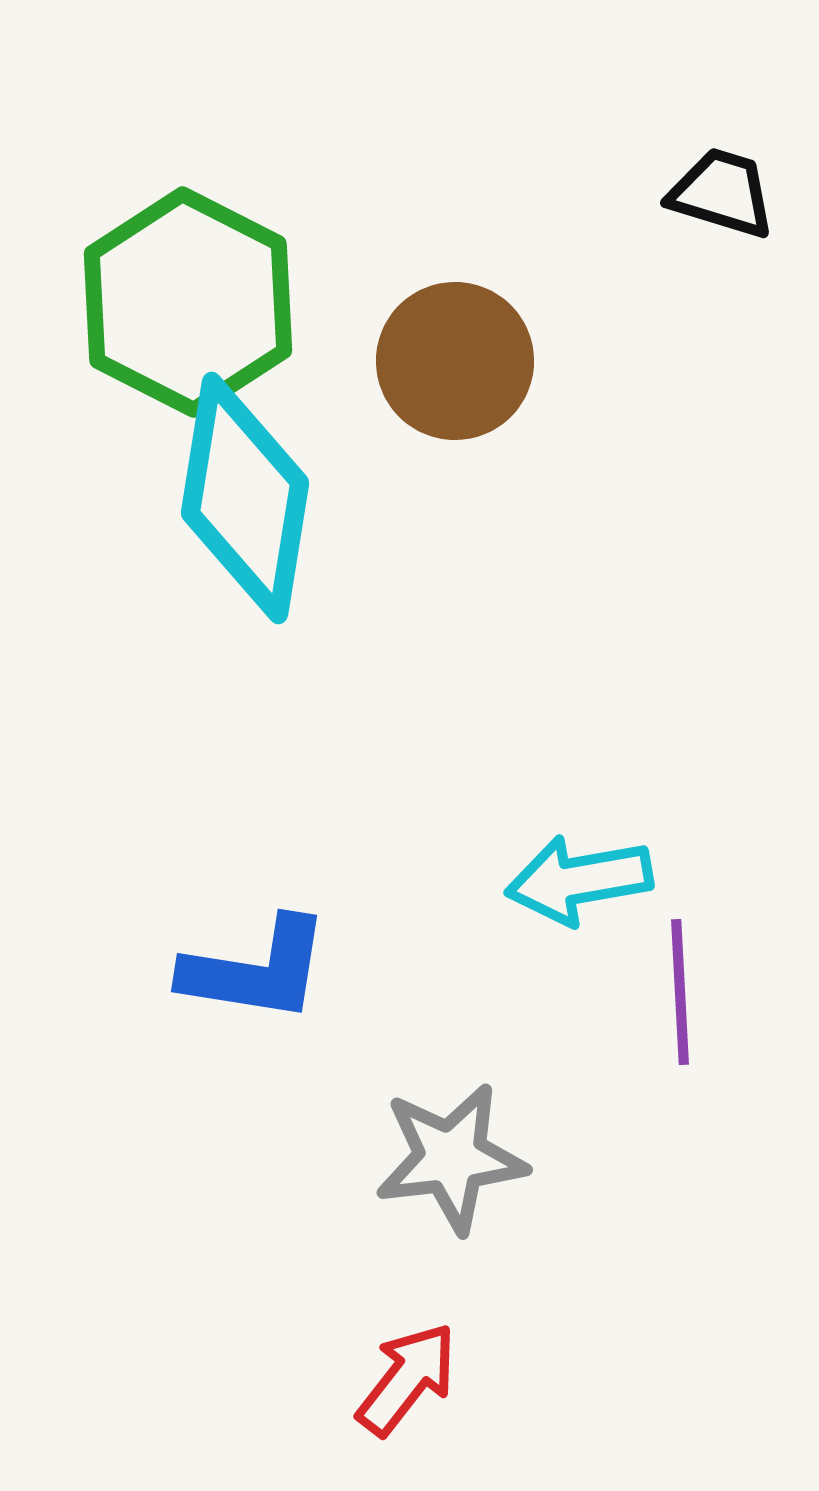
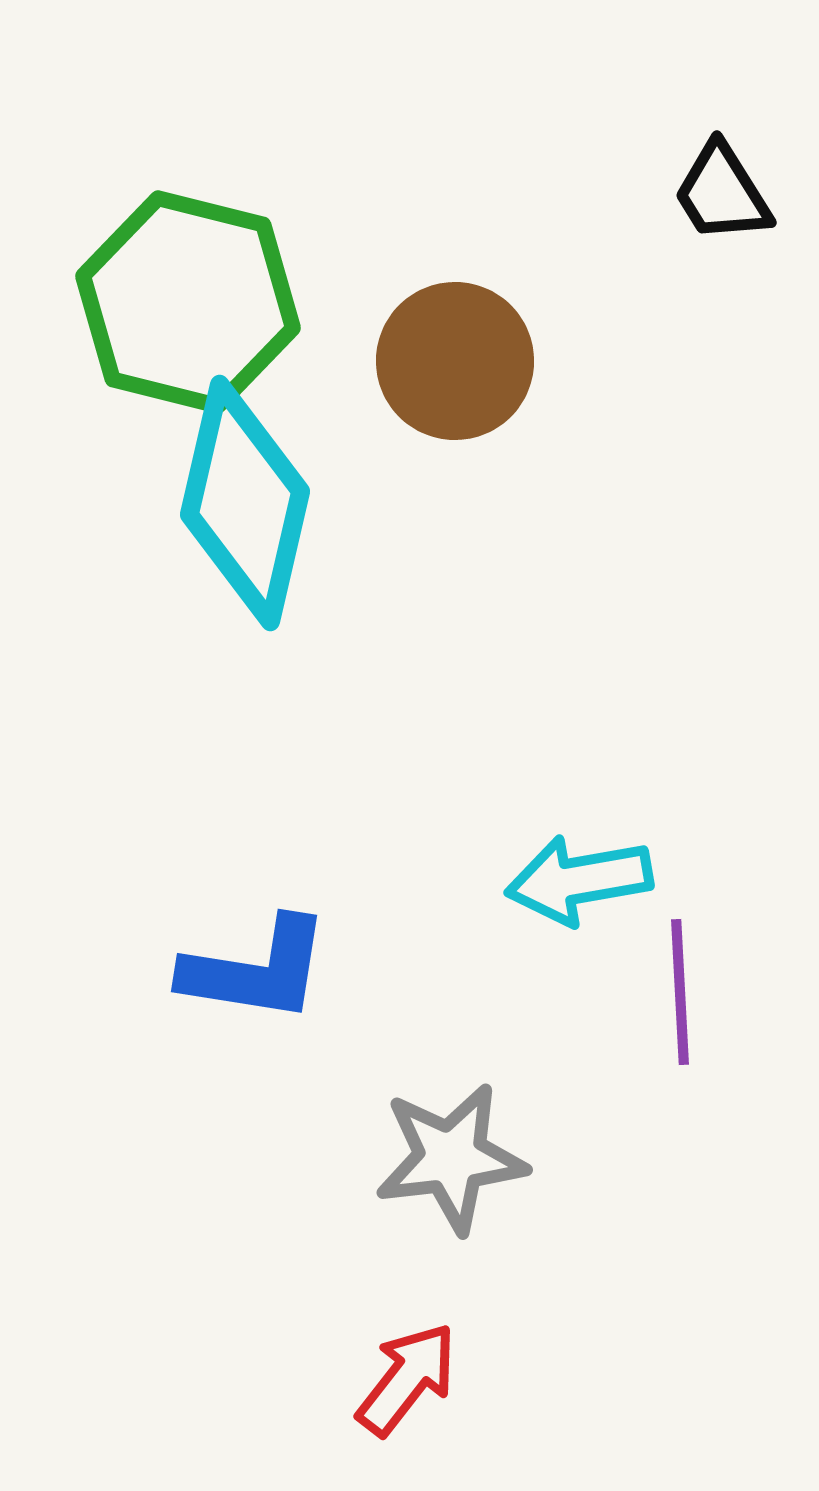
black trapezoid: rotated 139 degrees counterclockwise
green hexagon: rotated 13 degrees counterclockwise
cyan diamond: moved 5 px down; rotated 4 degrees clockwise
